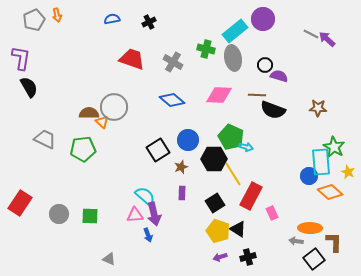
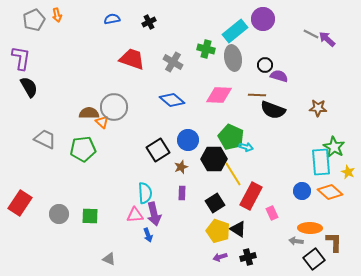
blue circle at (309, 176): moved 7 px left, 15 px down
cyan semicircle at (145, 196): moved 3 px up; rotated 45 degrees clockwise
